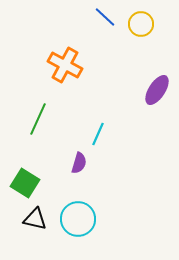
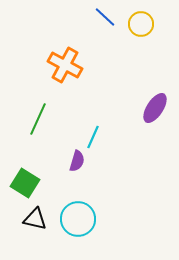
purple ellipse: moved 2 px left, 18 px down
cyan line: moved 5 px left, 3 px down
purple semicircle: moved 2 px left, 2 px up
